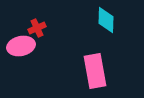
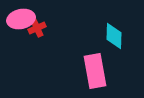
cyan diamond: moved 8 px right, 16 px down
pink ellipse: moved 27 px up
